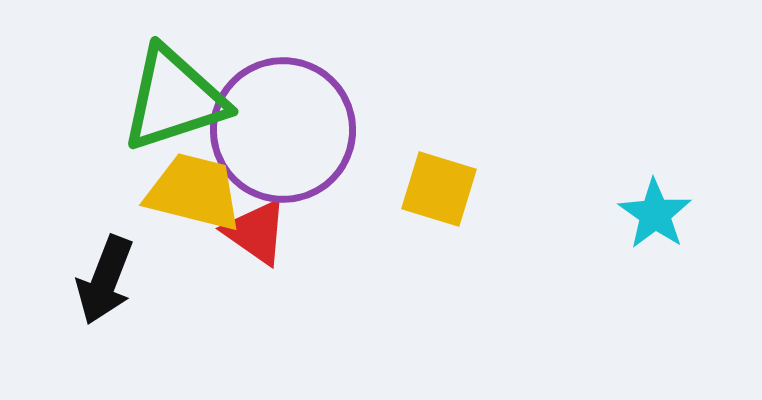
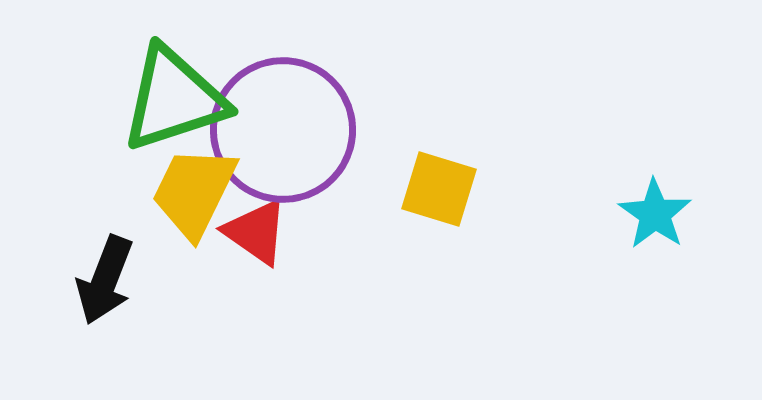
yellow trapezoid: rotated 78 degrees counterclockwise
